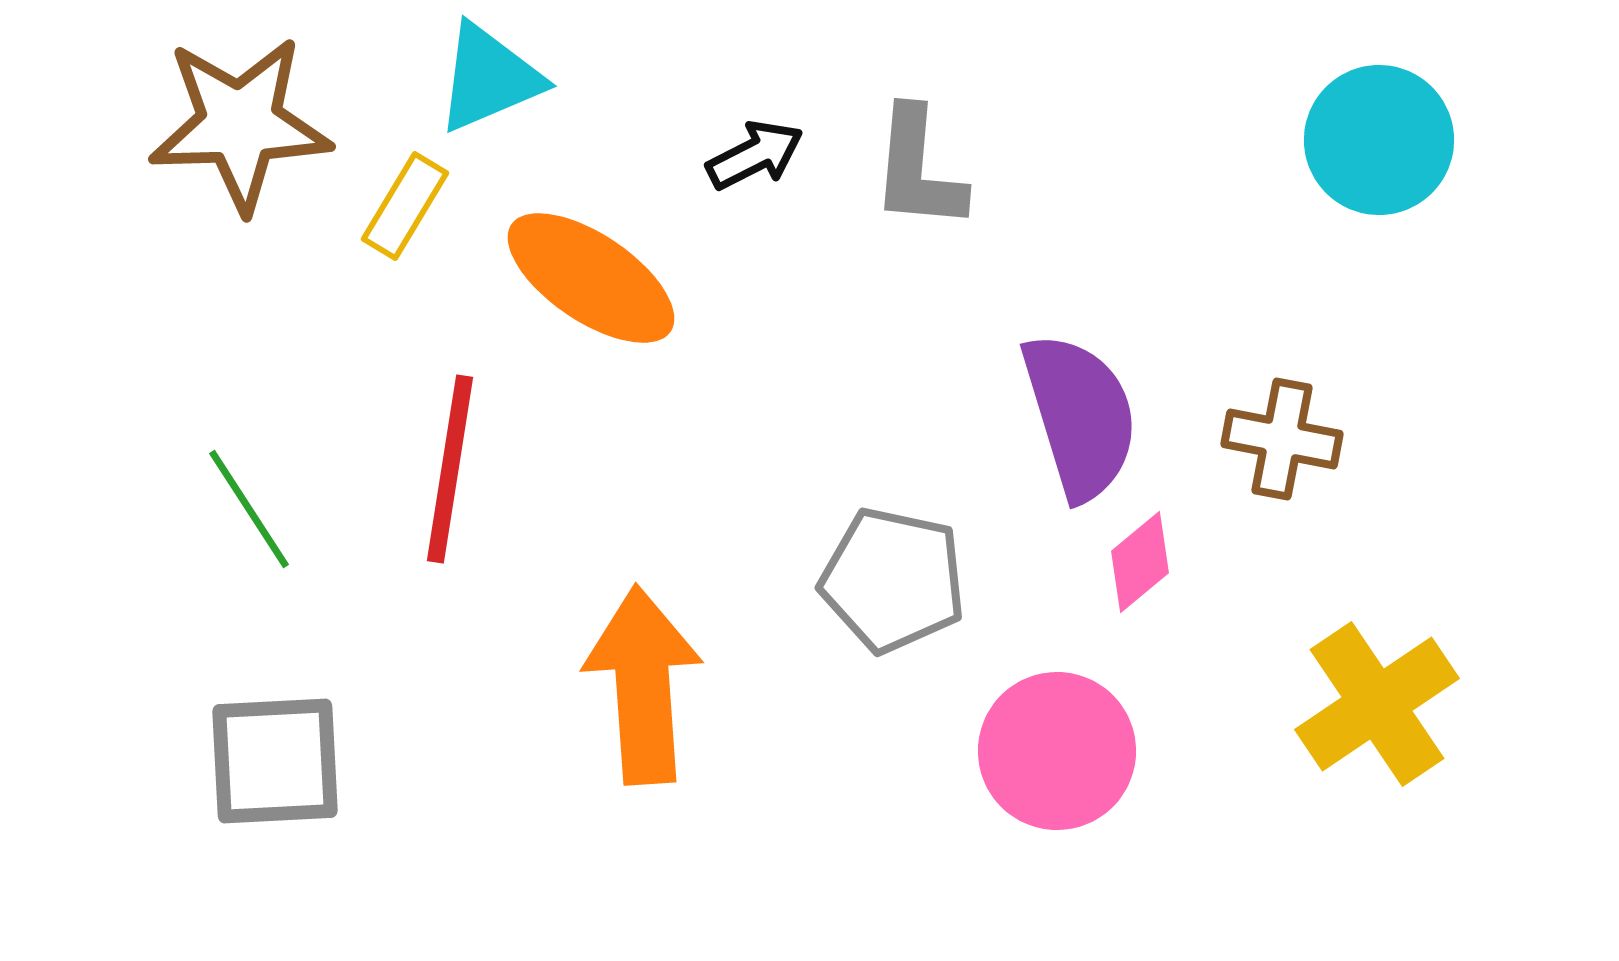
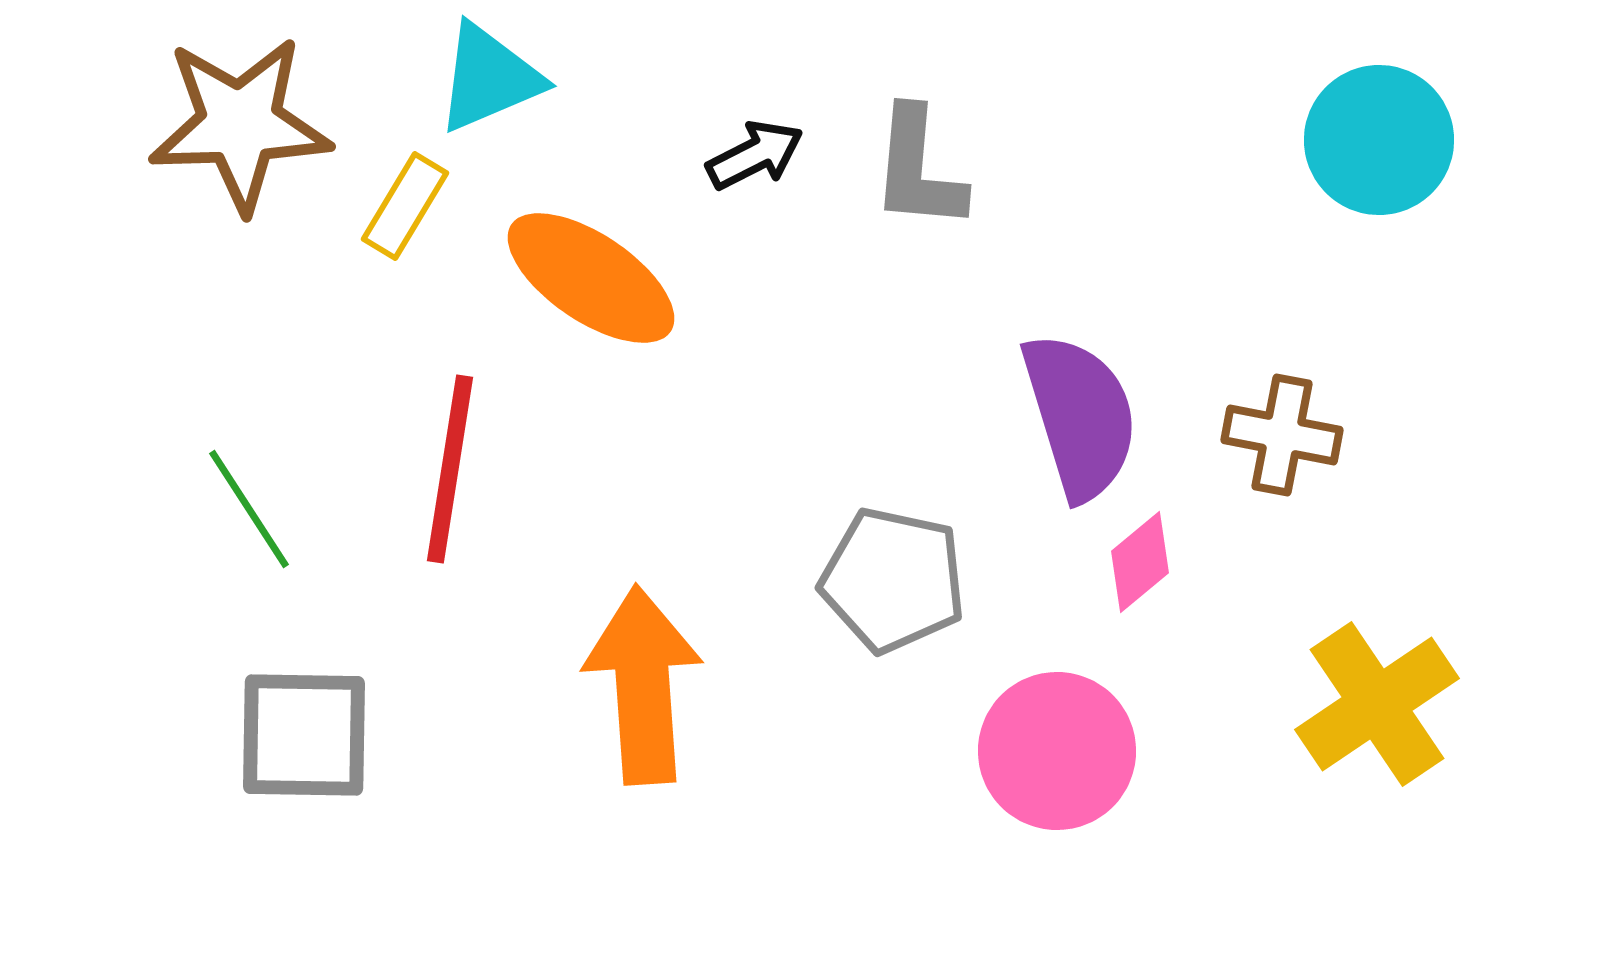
brown cross: moved 4 px up
gray square: moved 29 px right, 26 px up; rotated 4 degrees clockwise
